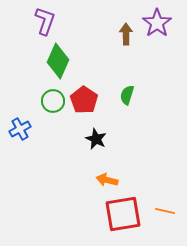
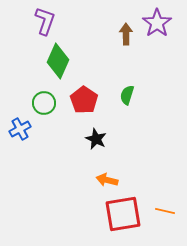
green circle: moved 9 px left, 2 px down
